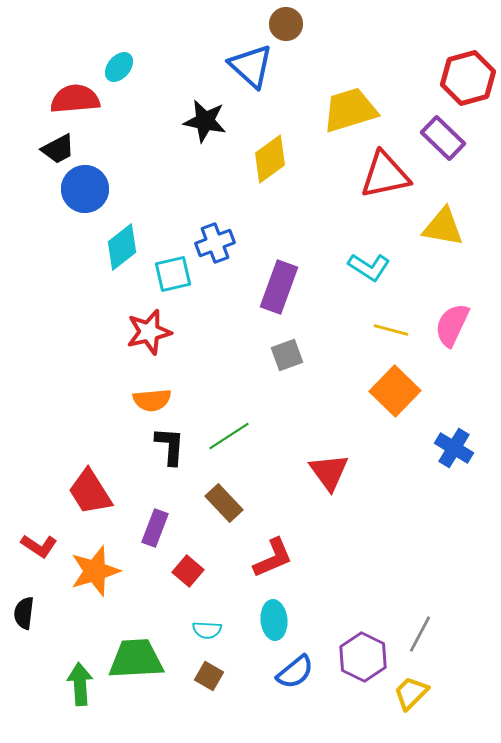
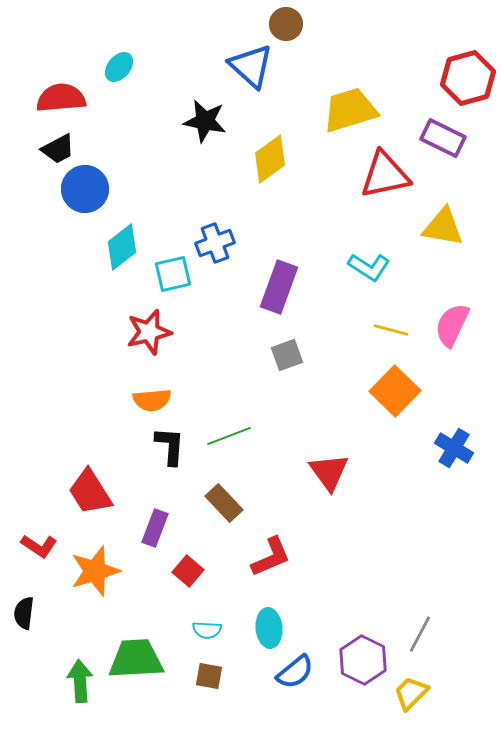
red semicircle at (75, 99): moved 14 px left, 1 px up
purple rectangle at (443, 138): rotated 18 degrees counterclockwise
green line at (229, 436): rotated 12 degrees clockwise
red L-shape at (273, 558): moved 2 px left, 1 px up
cyan ellipse at (274, 620): moved 5 px left, 8 px down
purple hexagon at (363, 657): moved 3 px down
brown square at (209, 676): rotated 20 degrees counterclockwise
green arrow at (80, 684): moved 3 px up
